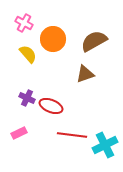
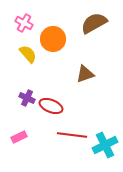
brown semicircle: moved 18 px up
pink rectangle: moved 4 px down
